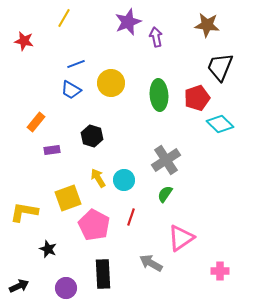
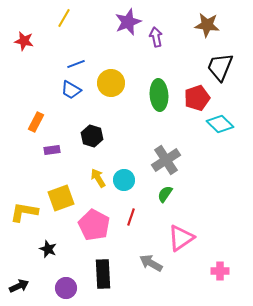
orange rectangle: rotated 12 degrees counterclockwise
yellow square: moved 7 px left
